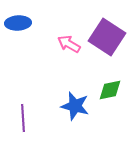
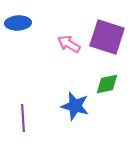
purple square: rotated 15 degrees counterclockwise
green diamond: moved 3 px left, 6 px up
